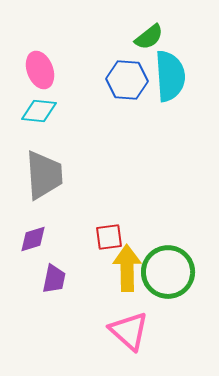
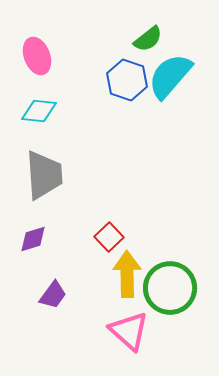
green semicircle: moved 1 px left, 2 px down
pink ellipse: moved 3 px left, 14 px up
cyan semicircle: rotated 135 degrees counterclockwise
blue hexagon: rotated 15 degrees clockwise
red square: rotated 36 degrees counterclockwise
yellow arrow: moved 6 px down
green circle: moved 2 px right, 16 px down
purple trapezoid: moved 1 px left, 16 px down; rotated 24 degrees clockwise
